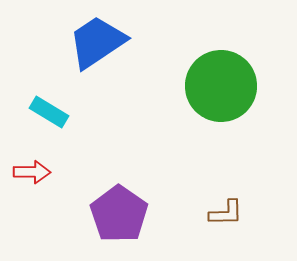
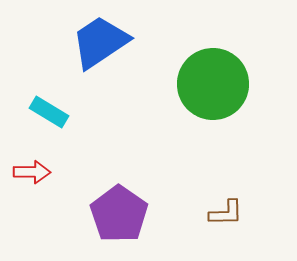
blue trapezoid: moved 3 px right
green circle: moved 8 px left, 2 px up
